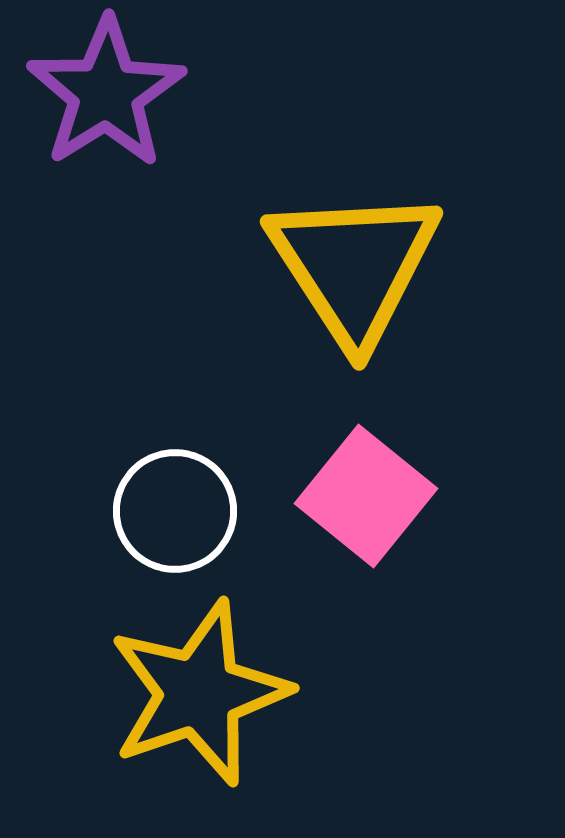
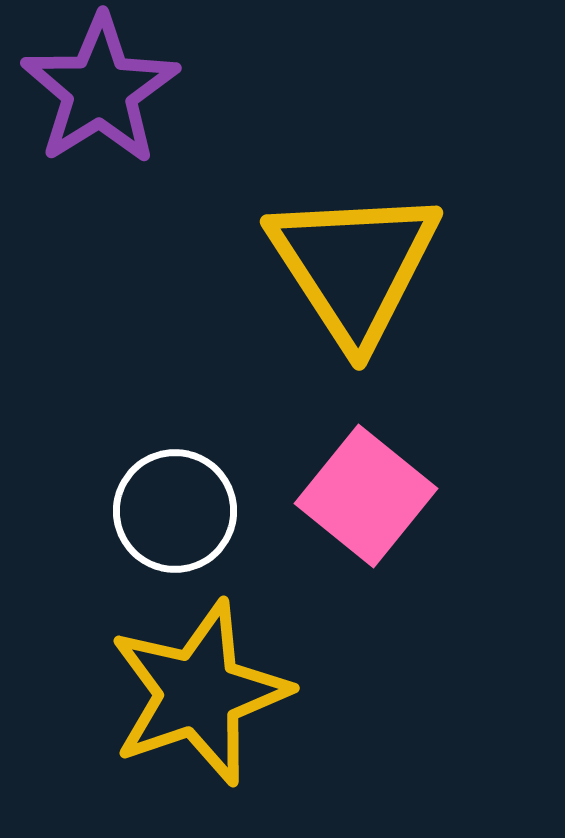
purple star: moved 6 px left, 3 px up
